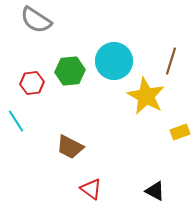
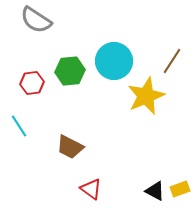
brown line: moved 1 px right; rotated 16 degrees clockwise
yellow star: rotated 21 degrees clockwise
cyan line: moved 3 px right, 5 px down
yellow rectangle: moved 57 px down
